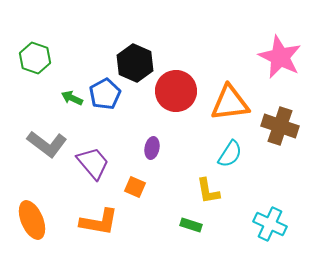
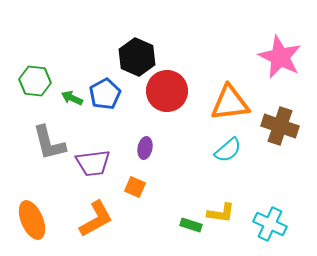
green hexagon: moved 23 px down; rotated 12 degrees counterclockwise
black hexagon: moved 2 px right, 6 px up
red circle: moved 9 px left
gray L-shape: moved 2 px right, 1 px up; rotated 39 degrees clockwise
purple ellipse: moved 7 px left
cyan semicircle: moved 2 px left, 4 px up; rotated 16 degrees clockwise
purple trapezoid: rotated 123 degrees clockwise
yellow L-shape: moved 13 px right, 22 px down; rotated 72 degrees counterclockwise
orange L-shape: moved 3 px left, 3 px up; rotated 39 degrees counterclockwise
